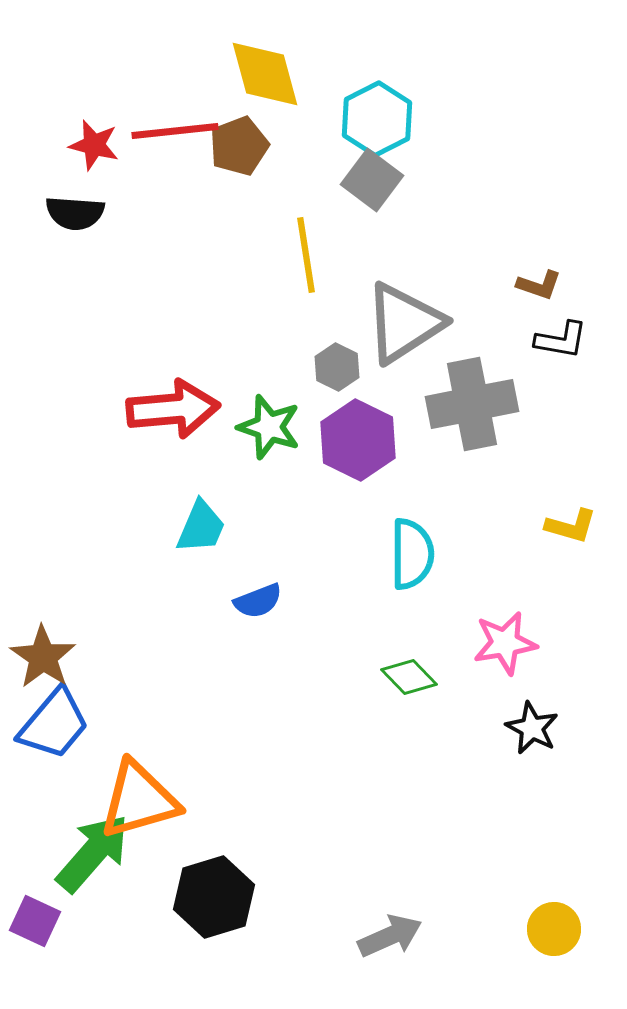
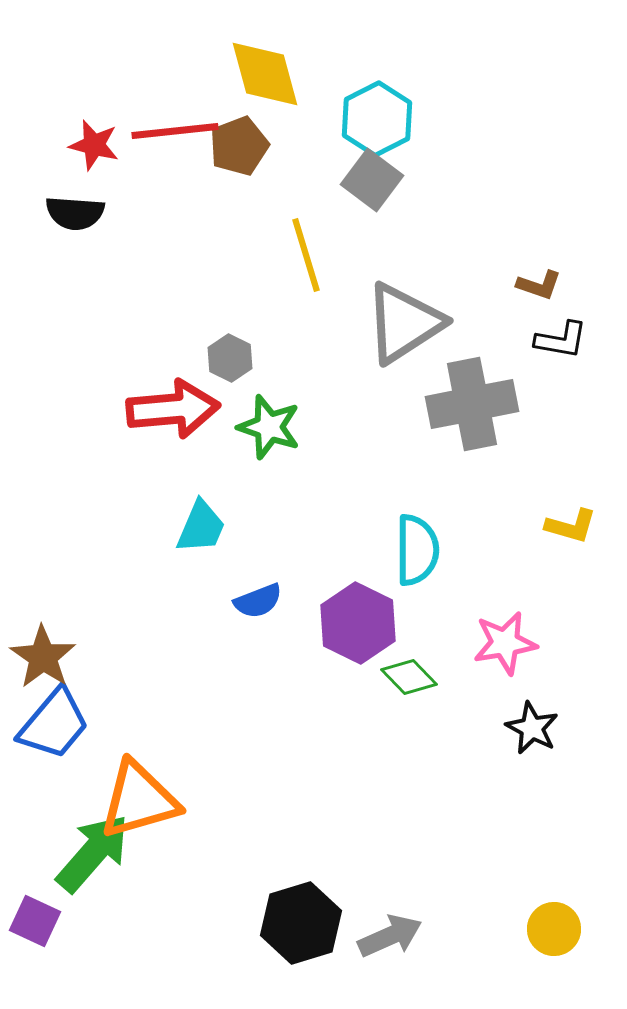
yellow line: rotated 8 degrees counterclockwise
gray hexagon: moved 107 px left, 9 px up
purple hexagon: moved 183 px down
cyan semicircle: moved 5 px right, 4 px up
black hexagon: moved 87 px right, 26 px down
